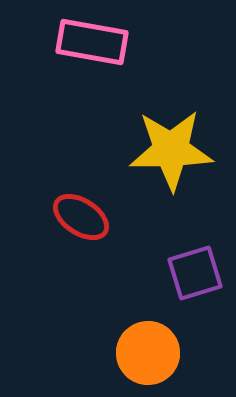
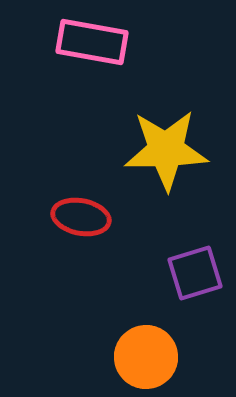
yellow star: moved 5 px left
red ellipse: rotated 22 degrees counterclockwise
orange circle: moved 2 px left, 4 px down
